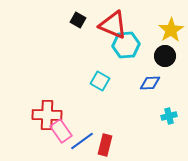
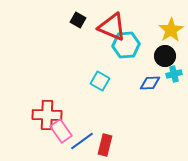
red triangle: moved 1 px left, 2 px down
cyan cross: moved 5 px right, 42 px up
